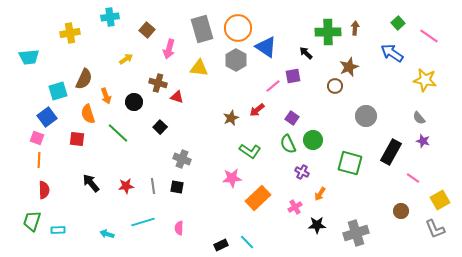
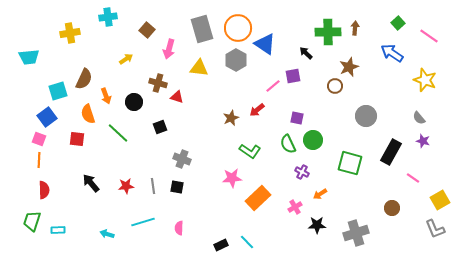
cyan cross at (110, 17): moved 2 px left
blue triangle at (266, 47): moved 1 px left, 3 px up
yellow star at (425, 80): rotated 10 degrees clockwise
purple square at (292, 118): moved 5 px right; rotated 24 degrees counterclockwise
black square at (160, 127): rotated 24 degrees clockwise
pink square at (37, 138): moved 2 px right, 1 px down
orange arrow at (320, 194): rotated 24 degrees clockwise
brown circle at (401, 211): moved 9 px left, 3 px up
